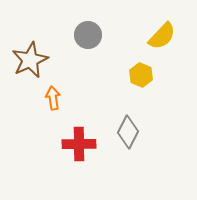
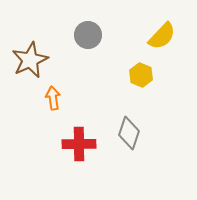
gray diamond: moved 1 px right, 1 px down; rotated 8 degrees counterclockwise
